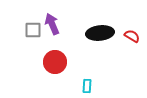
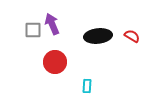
black ellipse: moved 2 px left, 3 px down
